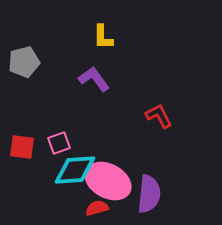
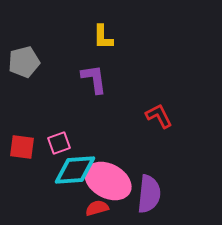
purple L-shape: rotated 28 degrees clockwise
